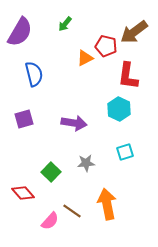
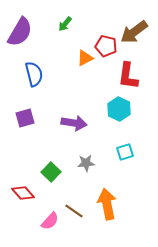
purple square: moved 1 px right, 1 px up
brown line: moved 2 px right
